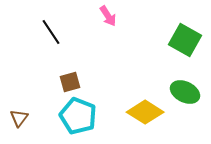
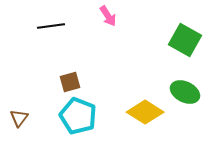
black line: moved 6 px up; rotated 64 degrees counterclockwise
